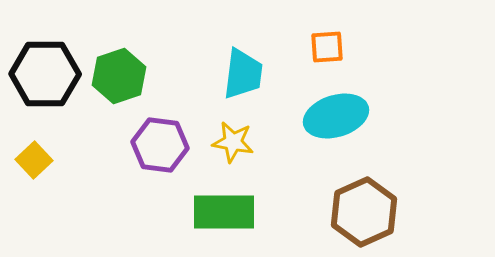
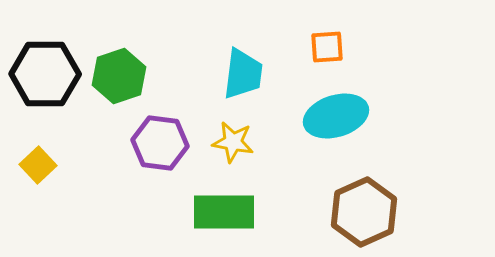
purple hexagon: moved 2 px up
yellow square: moved 4 px right, 5 px down
